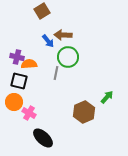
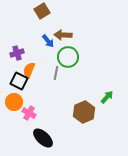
purple cross: moved 4 px up; rotated 32 degrees counterclockwise
orange semicircle: moved 6 px down; rotated 63 degrees counterclockwise
black square: rotated 12 degrees clockwise
